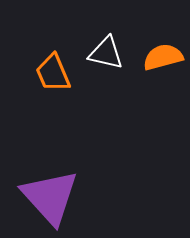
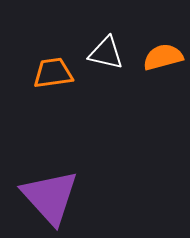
orange trapezoid: rotated 105 degrees clockwise
